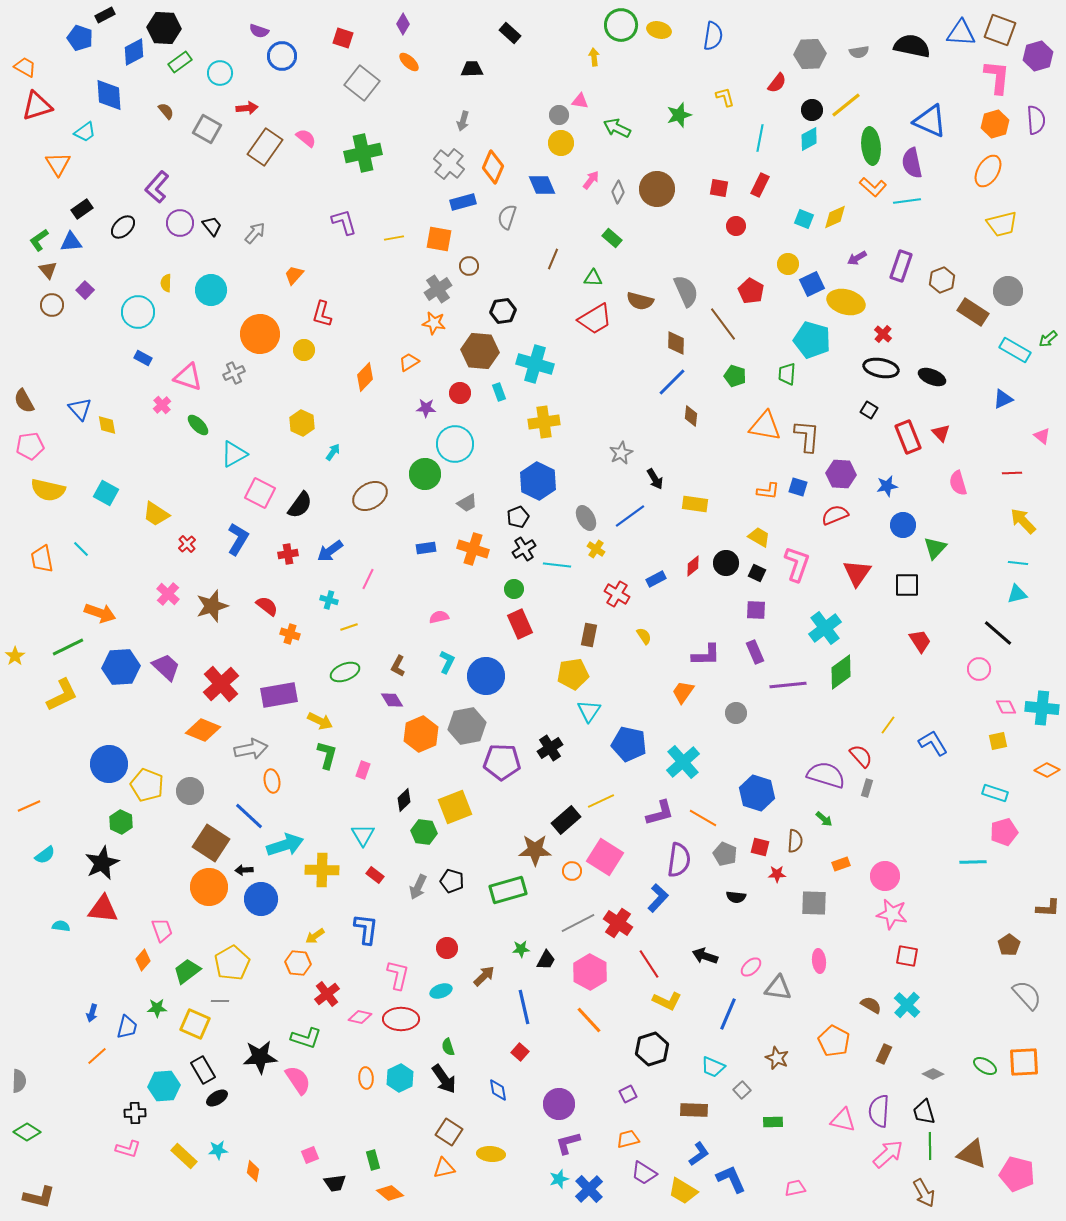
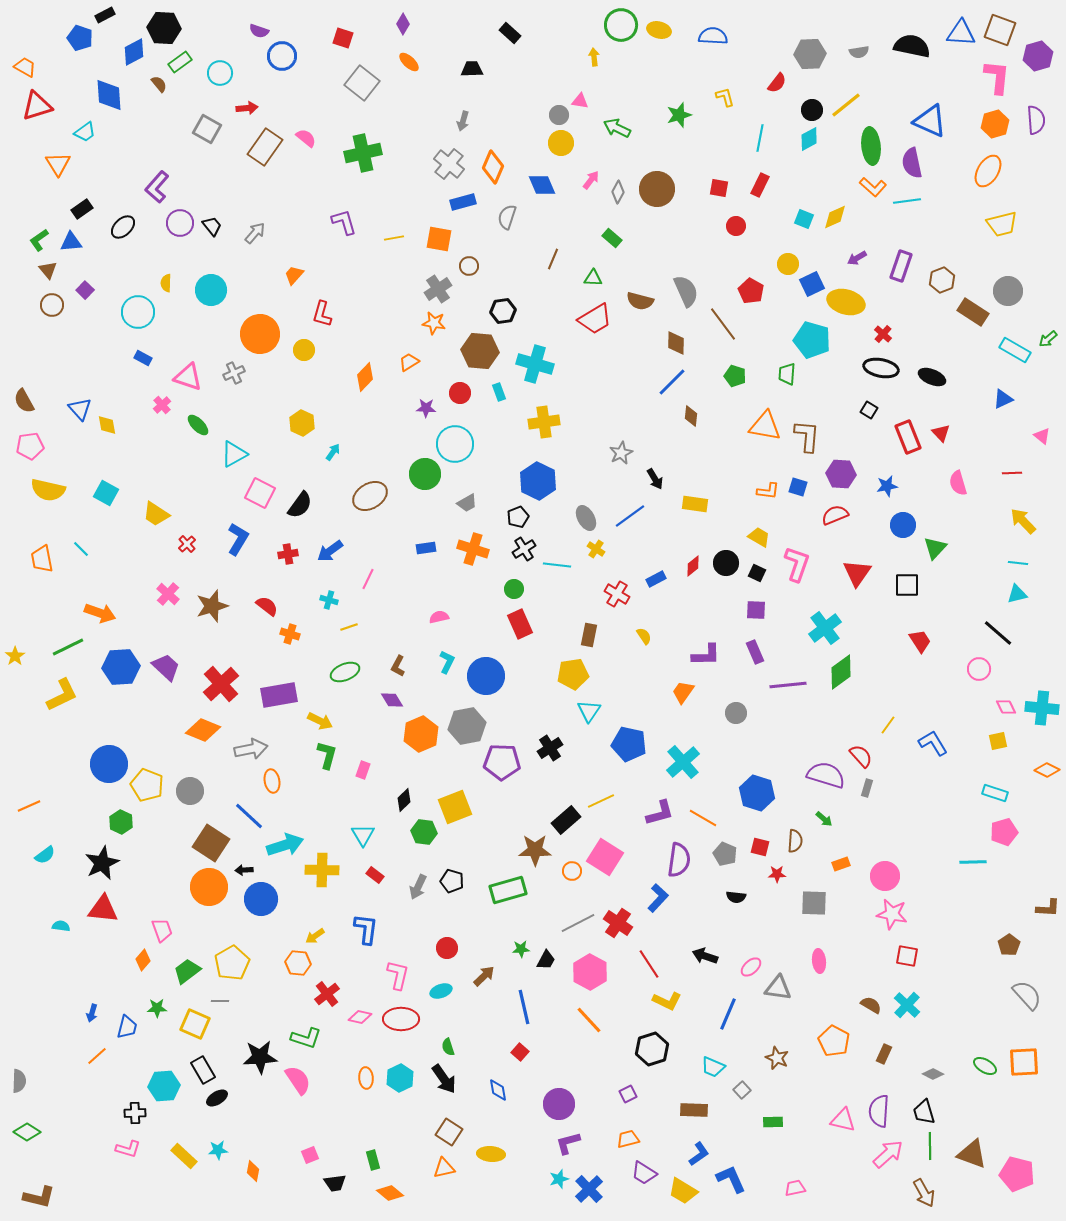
blue semicircle at (713, 36): rotated 96 degrees counterclockwise
brown semicircle at (166, 111): moved 7 px left, 27 px up
